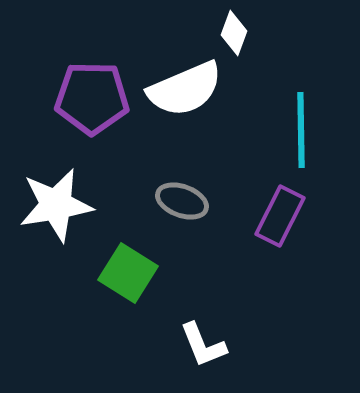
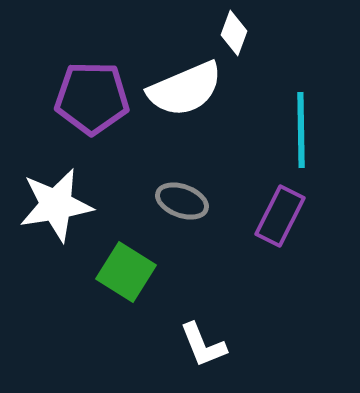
green square: moved 2 px left, 1 px up
